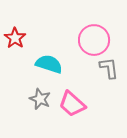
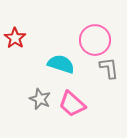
pink circle: moved 1 px right
cyan semicircle: moved 12 px right
